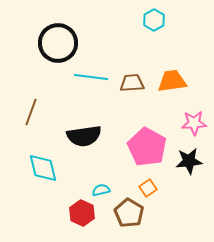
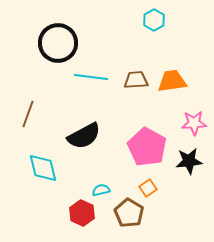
brown trapezoid: moved 4 px right, 3 px up
brown line: moved 3 px left, 2 px down
black semicircle: rotated 20 degrees counterclockwise
